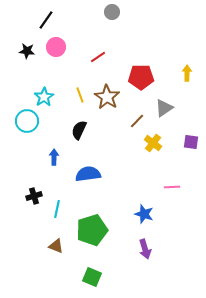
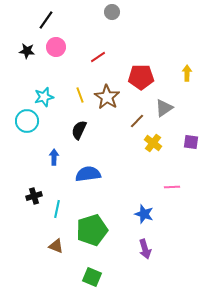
cyan star: rotated 18 degrees clockwise
